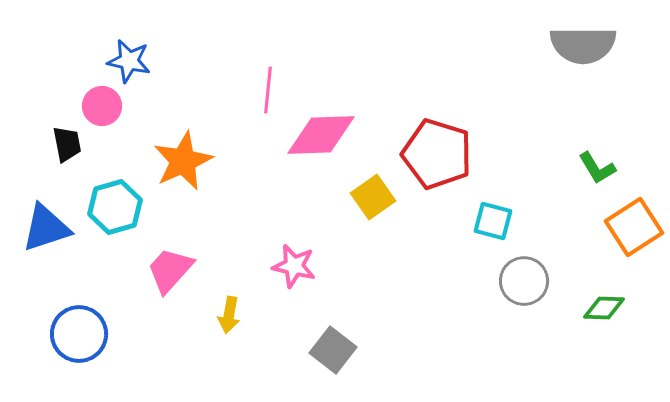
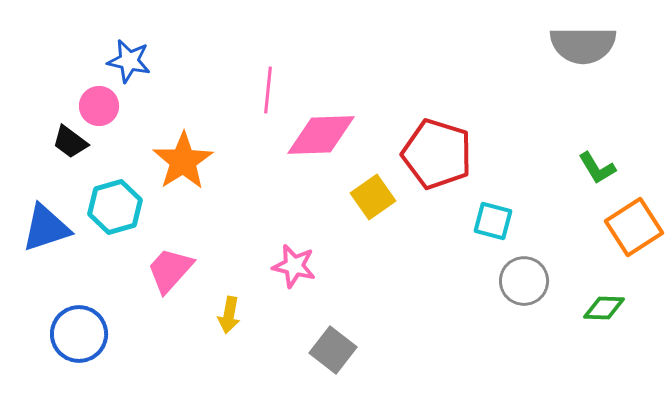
pink circle: moved 3 px left
black trapezoid: moved 3 px right, 2 px up; rotated 138 degrees clockwise
orange star: rotated 8 degrees counterclockwise
